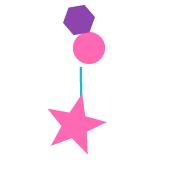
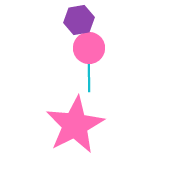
cyan line: moved 8 px right, 5 px up
pink star: rotated 6 degrees counterclockwise
